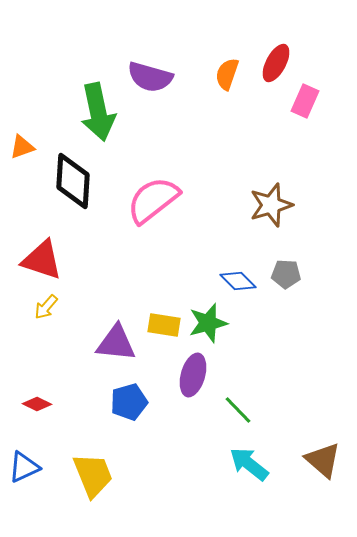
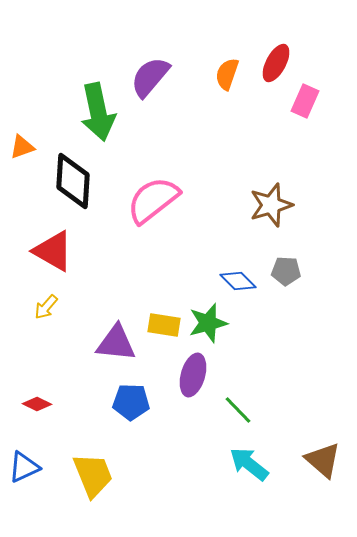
purple semicircle: rotated 114 degrees clockwise
red triangle: moved 11 px right, 9 px up; rotated 12 degrees clockwise
gray pentagon: moved 3 px up
blue pentagon: moved 2 px right; rotated 18 degrees clockwise
